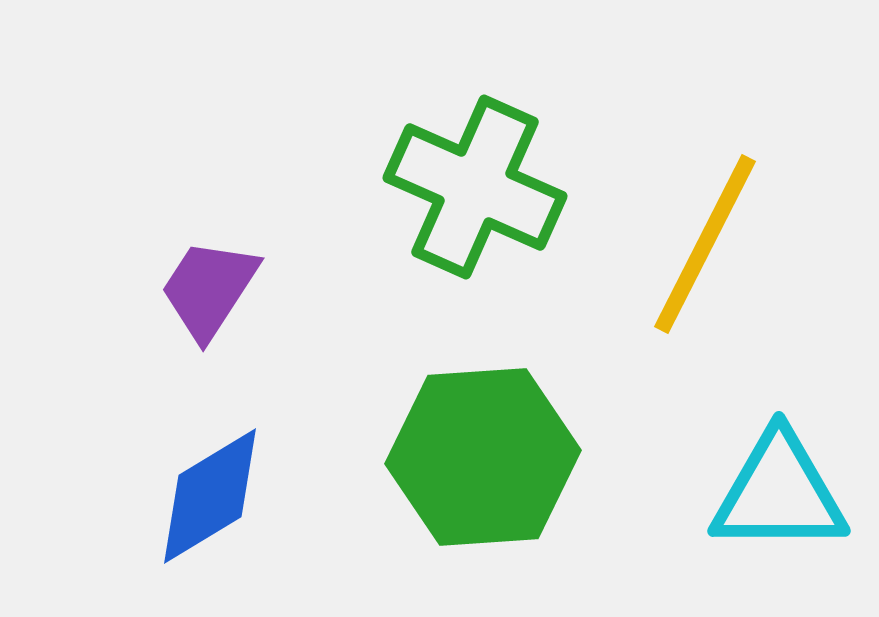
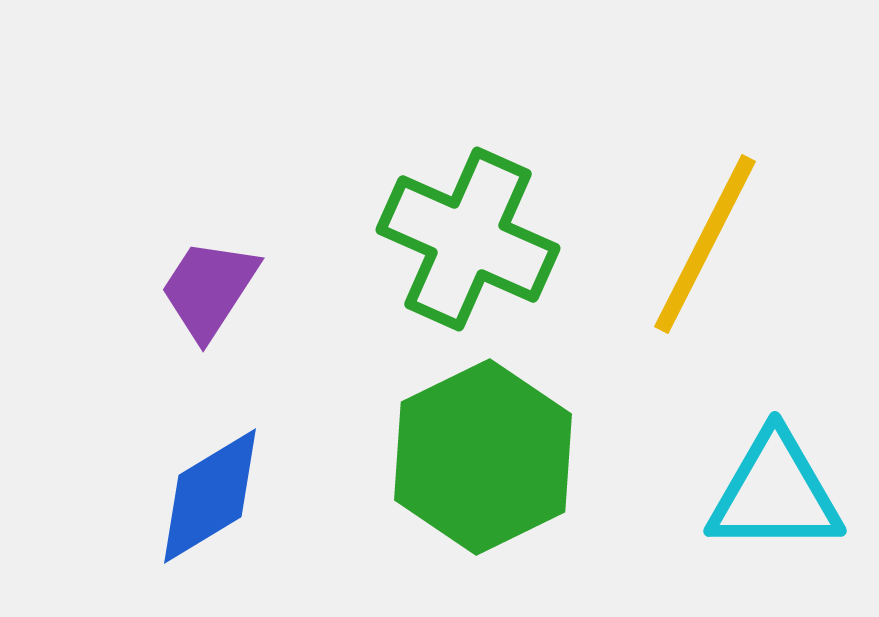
green cross: moved 7 px left, 52 px down
green hexagon: rotated 22 degrees counterclockwise
cyan triangle: moved 4 px left
